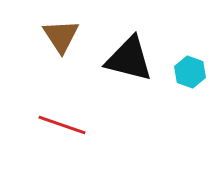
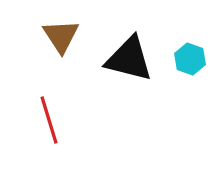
cyan hexagon: moved 13 px up
red line: moved 13 px left, 5 px up; rotated 54 degrees clockwise
